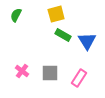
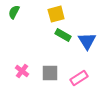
green semicircle: moved 2 px left, 3 px up
pink rectangle: rotated 24 degrees clockwise
